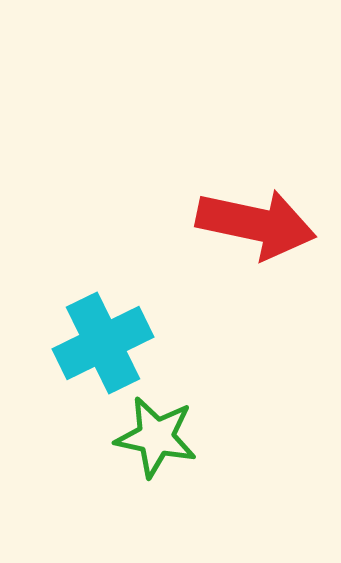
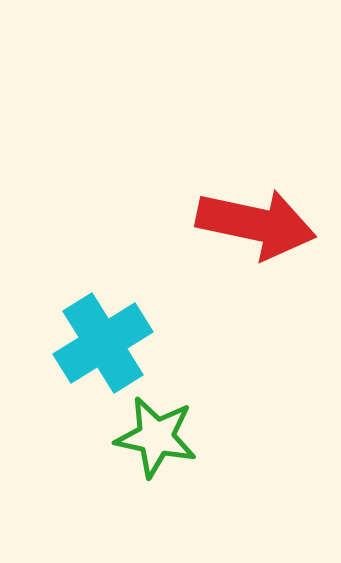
cyan cross: rotated 6 degrees counterclockwise
